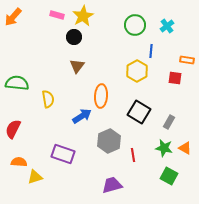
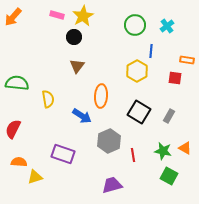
blue arrow: rotated 66 degrees clockwise
gray rectangle: moved 6 px up
green star: moved 1 px left, 3 px down
